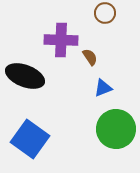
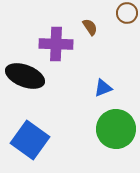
brown circle: moved 22 px right
purple cross: moved 5 px left, 4 px down
brown semicircle: moved 30 px up
blue square: moved 1 px down
